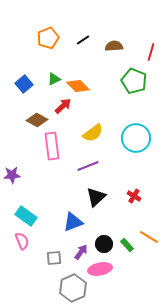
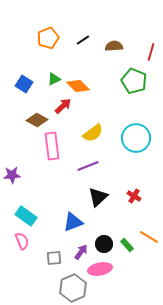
blue square: rotated 18 degrees counterclockwise
black triangle: moved 2 px right
